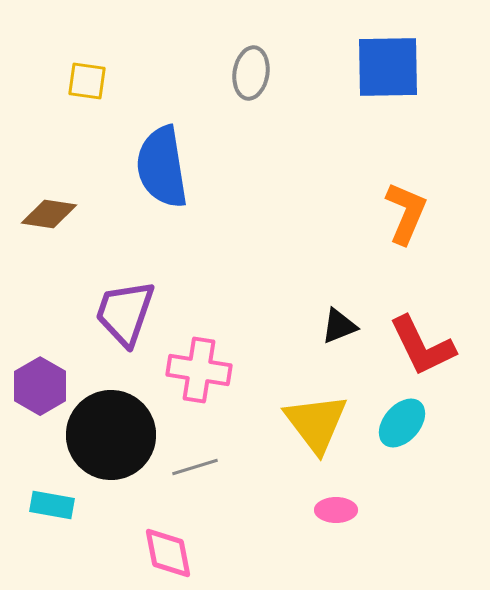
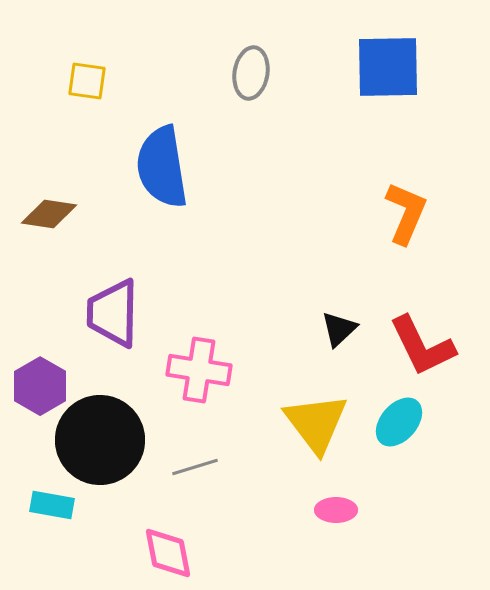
purple trapezoid: moved 12 px left; rotated 18 degrees counterclockwise
black triangle: moved 3 px down; rotated 21 degrees counterclockwise
cyan ellipse: moved 3 px left, 1 px up
black circle: moved 11 px left, 5 px down
